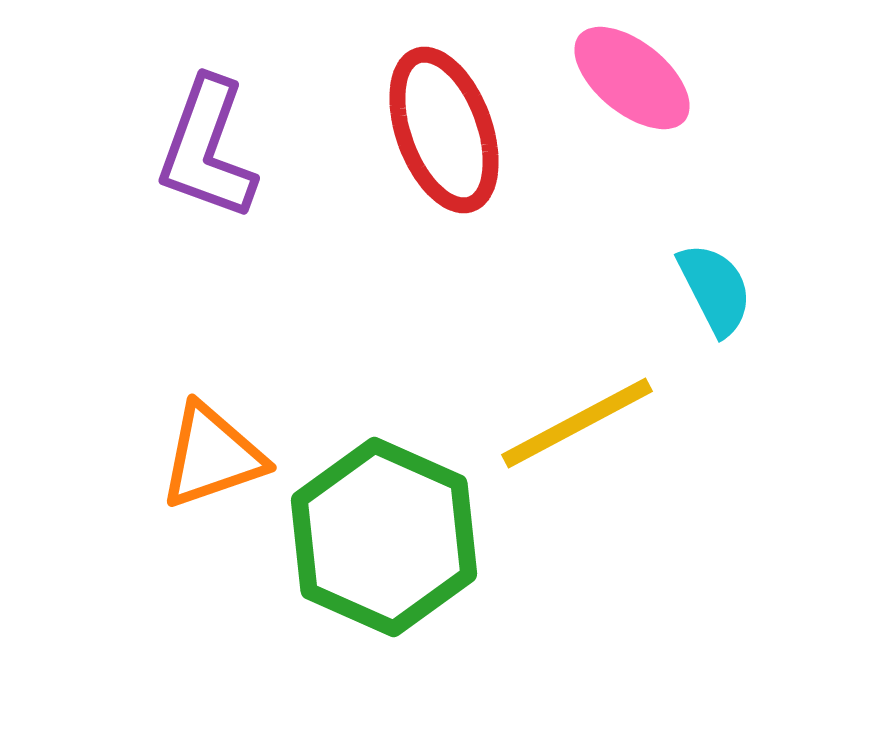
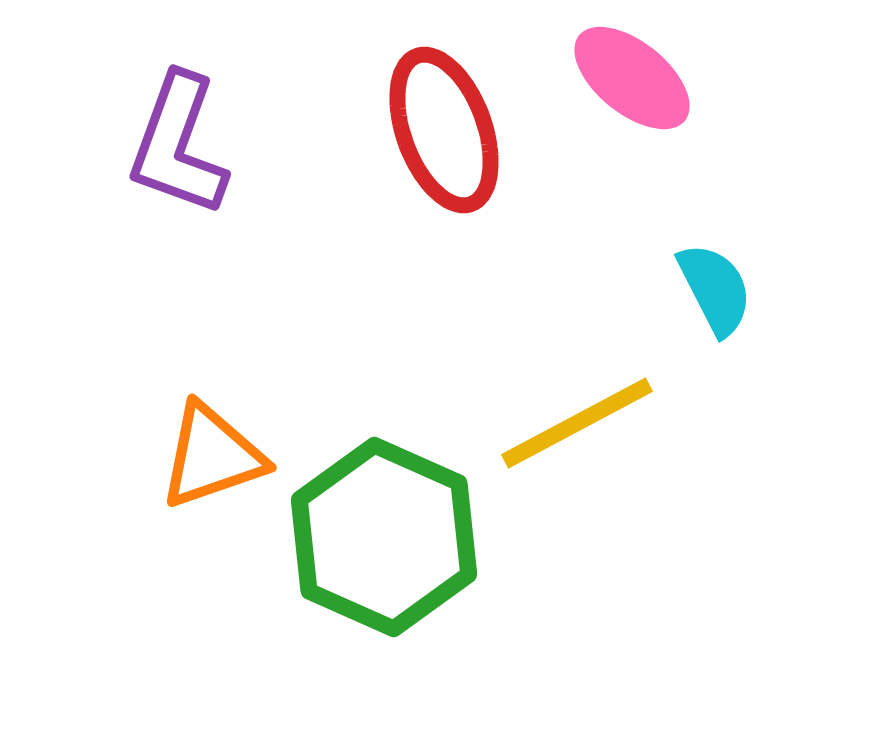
purple L-shape: moved 29 px left, 4 px up
